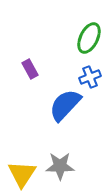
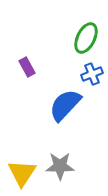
green ellipse: moved 3 px left
purple rectangle: moved 3 px left, 2 px up
blue cross: moved 2 px right, 3 px up
yellow triangle: moved 1 px up
